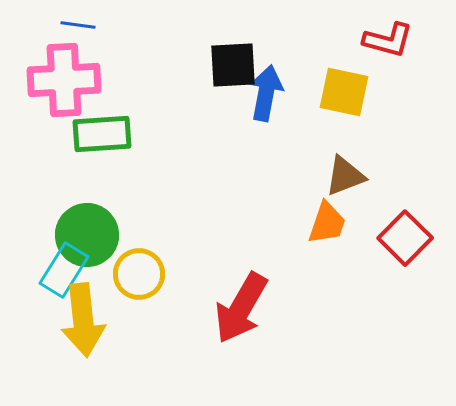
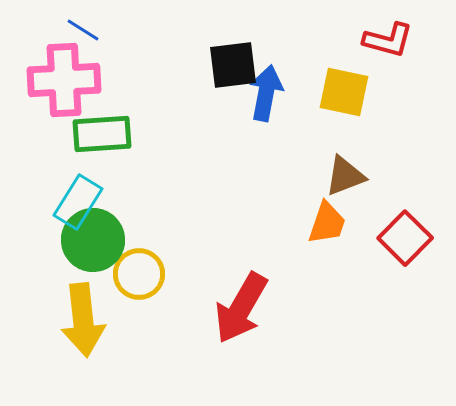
blue line: moved 5 px right, 5 px down; rotated 24 degrees clockwise
black square: rotated 4 degrees counterclockwise
green circle: moved 6 px right, 5 px down
cyan rectangle: moved 14 px right, 68 px up
